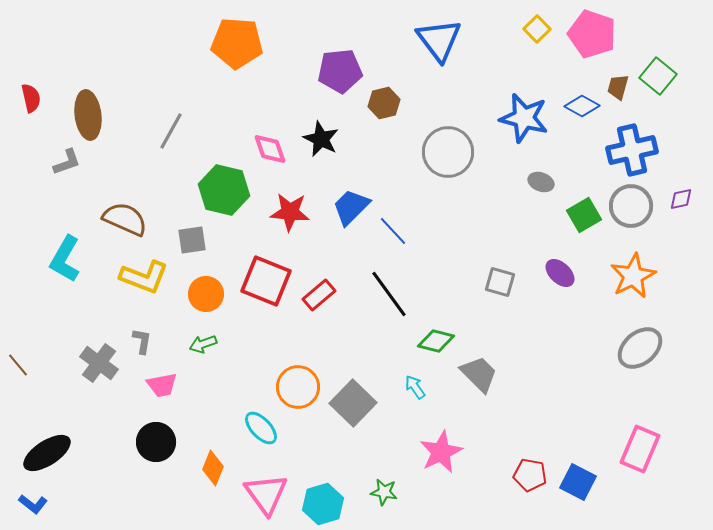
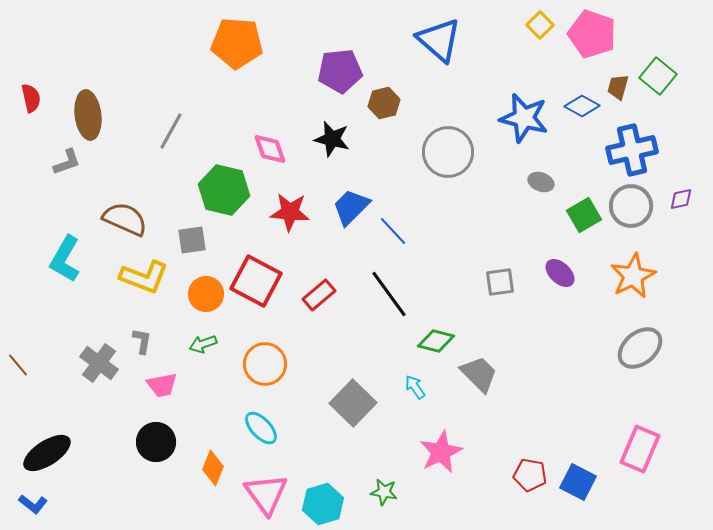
yellow square at (537, 29): moved 3 px right, 4 px up
blue triangle at (439, 40): rotated 12 degrees counterclockwise
black star at (321, 139): moved 11 px right; rotated 12 degrees counterclockwise
red square at (266, 281): moved 10 px left; rotated 6 degrees clockwise
gray square at (500, 282): rotated 24 degrees counterclockwise
orange circle at (298, 387): moved 33 px left, 23 px up
